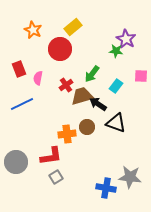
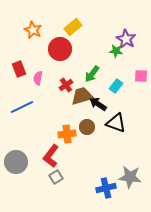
blue line: moved 3 px down
red L-shape: rotated 135 degrees clockwise
blue cross: rotated 24 degrees counterclockwise
